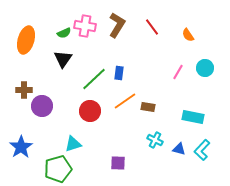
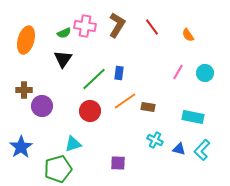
cyan circle: moved 5 px down
